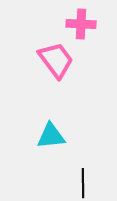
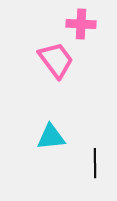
cyan triangle: moved 1 px down
black line: moved 12 px right, 20 px up
